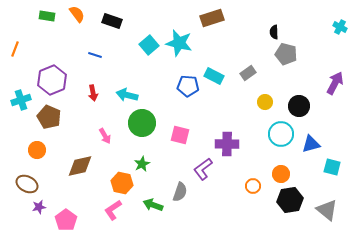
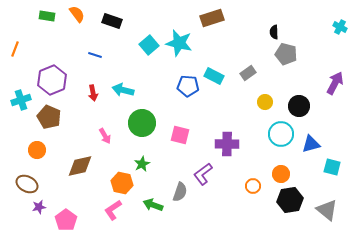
cyan arrow at (127, 95): moved 4 px left, 5 px up
purple L-shape at (203, 169): moved 5 px down
